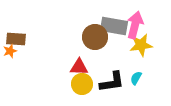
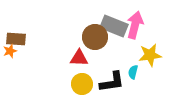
gray rectangle: rotated 12 degrees clockwise
yellow star: moved 9 px right, 10 px down
red triangle: moved 9 px up
cyan semicircle: moved 3 px left, 6 px up; rotated 16 degrees counterclockwise
